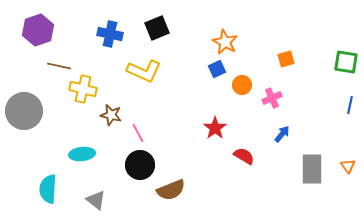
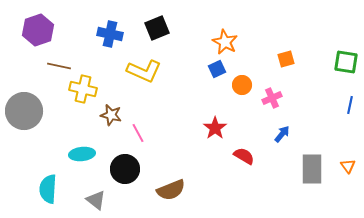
black circle: moved 15 px left, 4 px down
